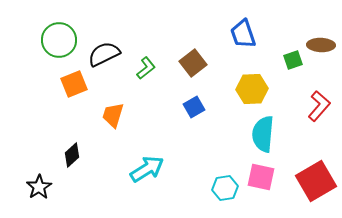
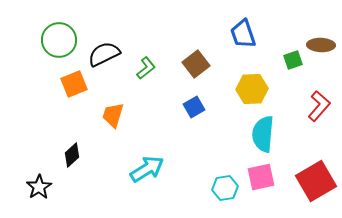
brown square: moved 3 px right, 1 px down
pink square: rotated 24 degrees counterclockwise
